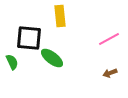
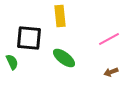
green ellipse: moved 12 px right
brown arrow: moved 1 px right, 1 px up
